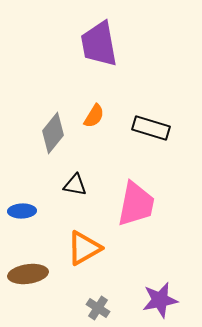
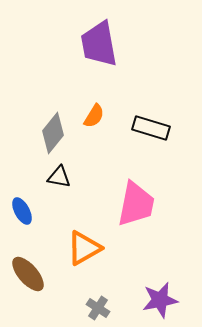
black triangle: moved 16 px left, 8 px up
blue ellipse: rotated 64 degrees clockwise
brown ellipse: rotated 57 degrees clockwise
